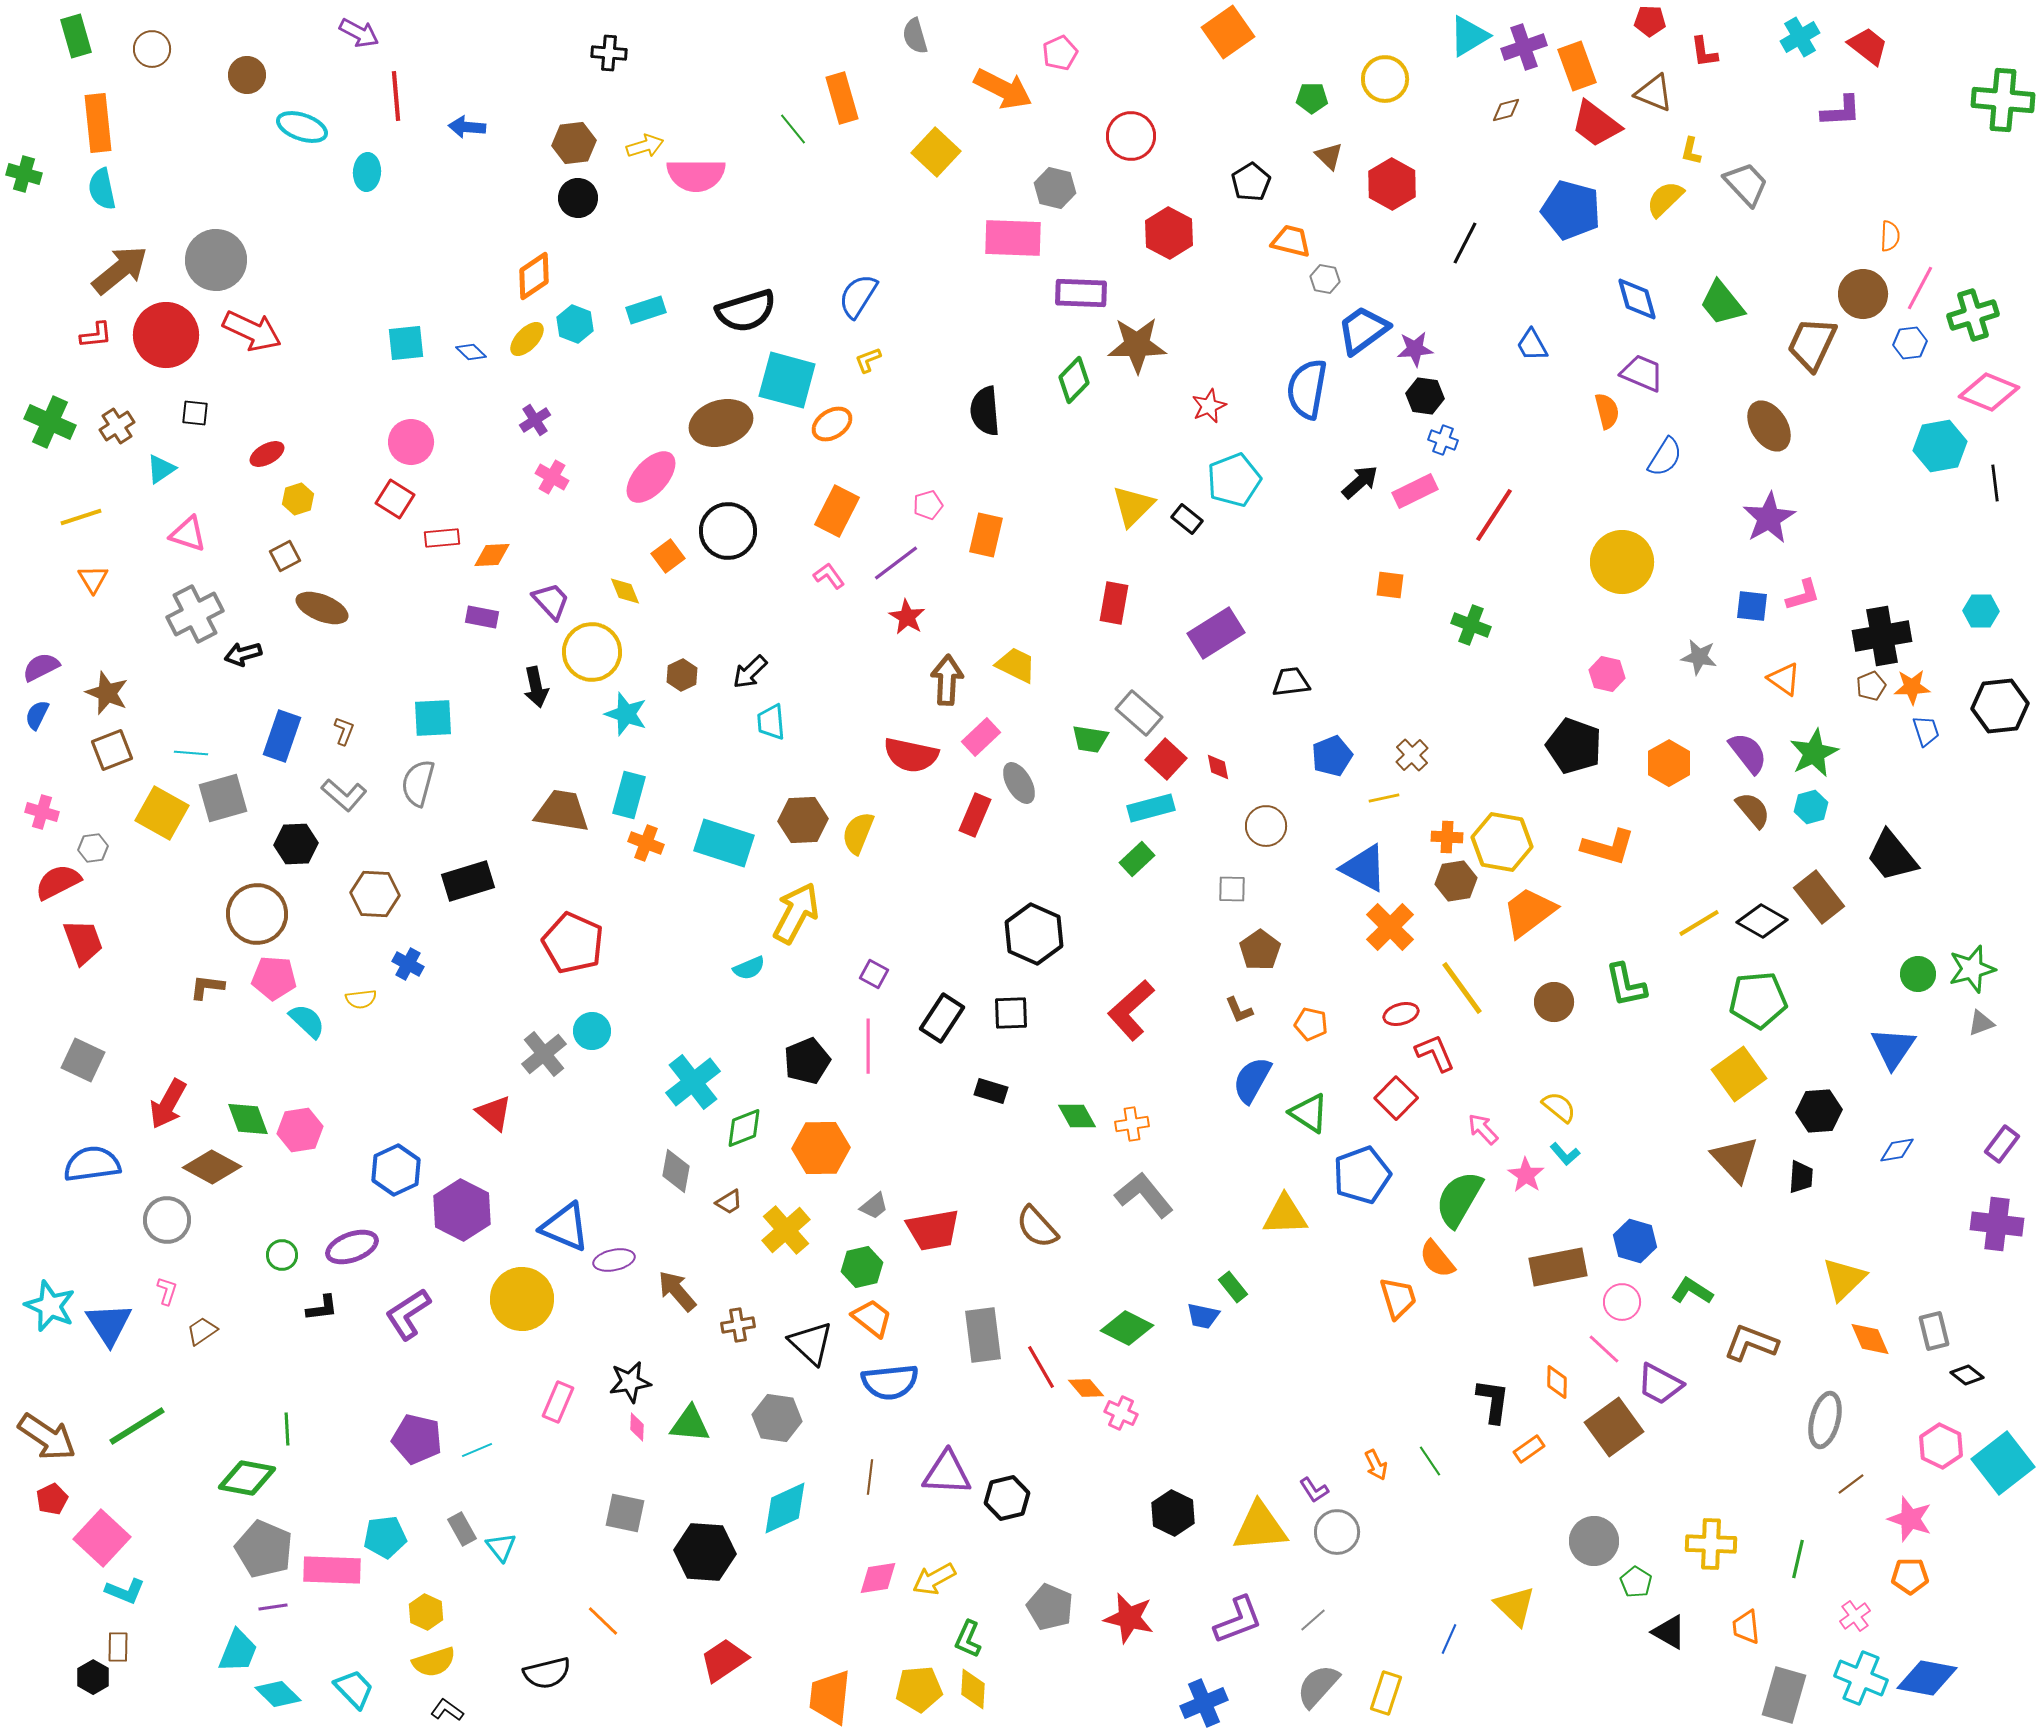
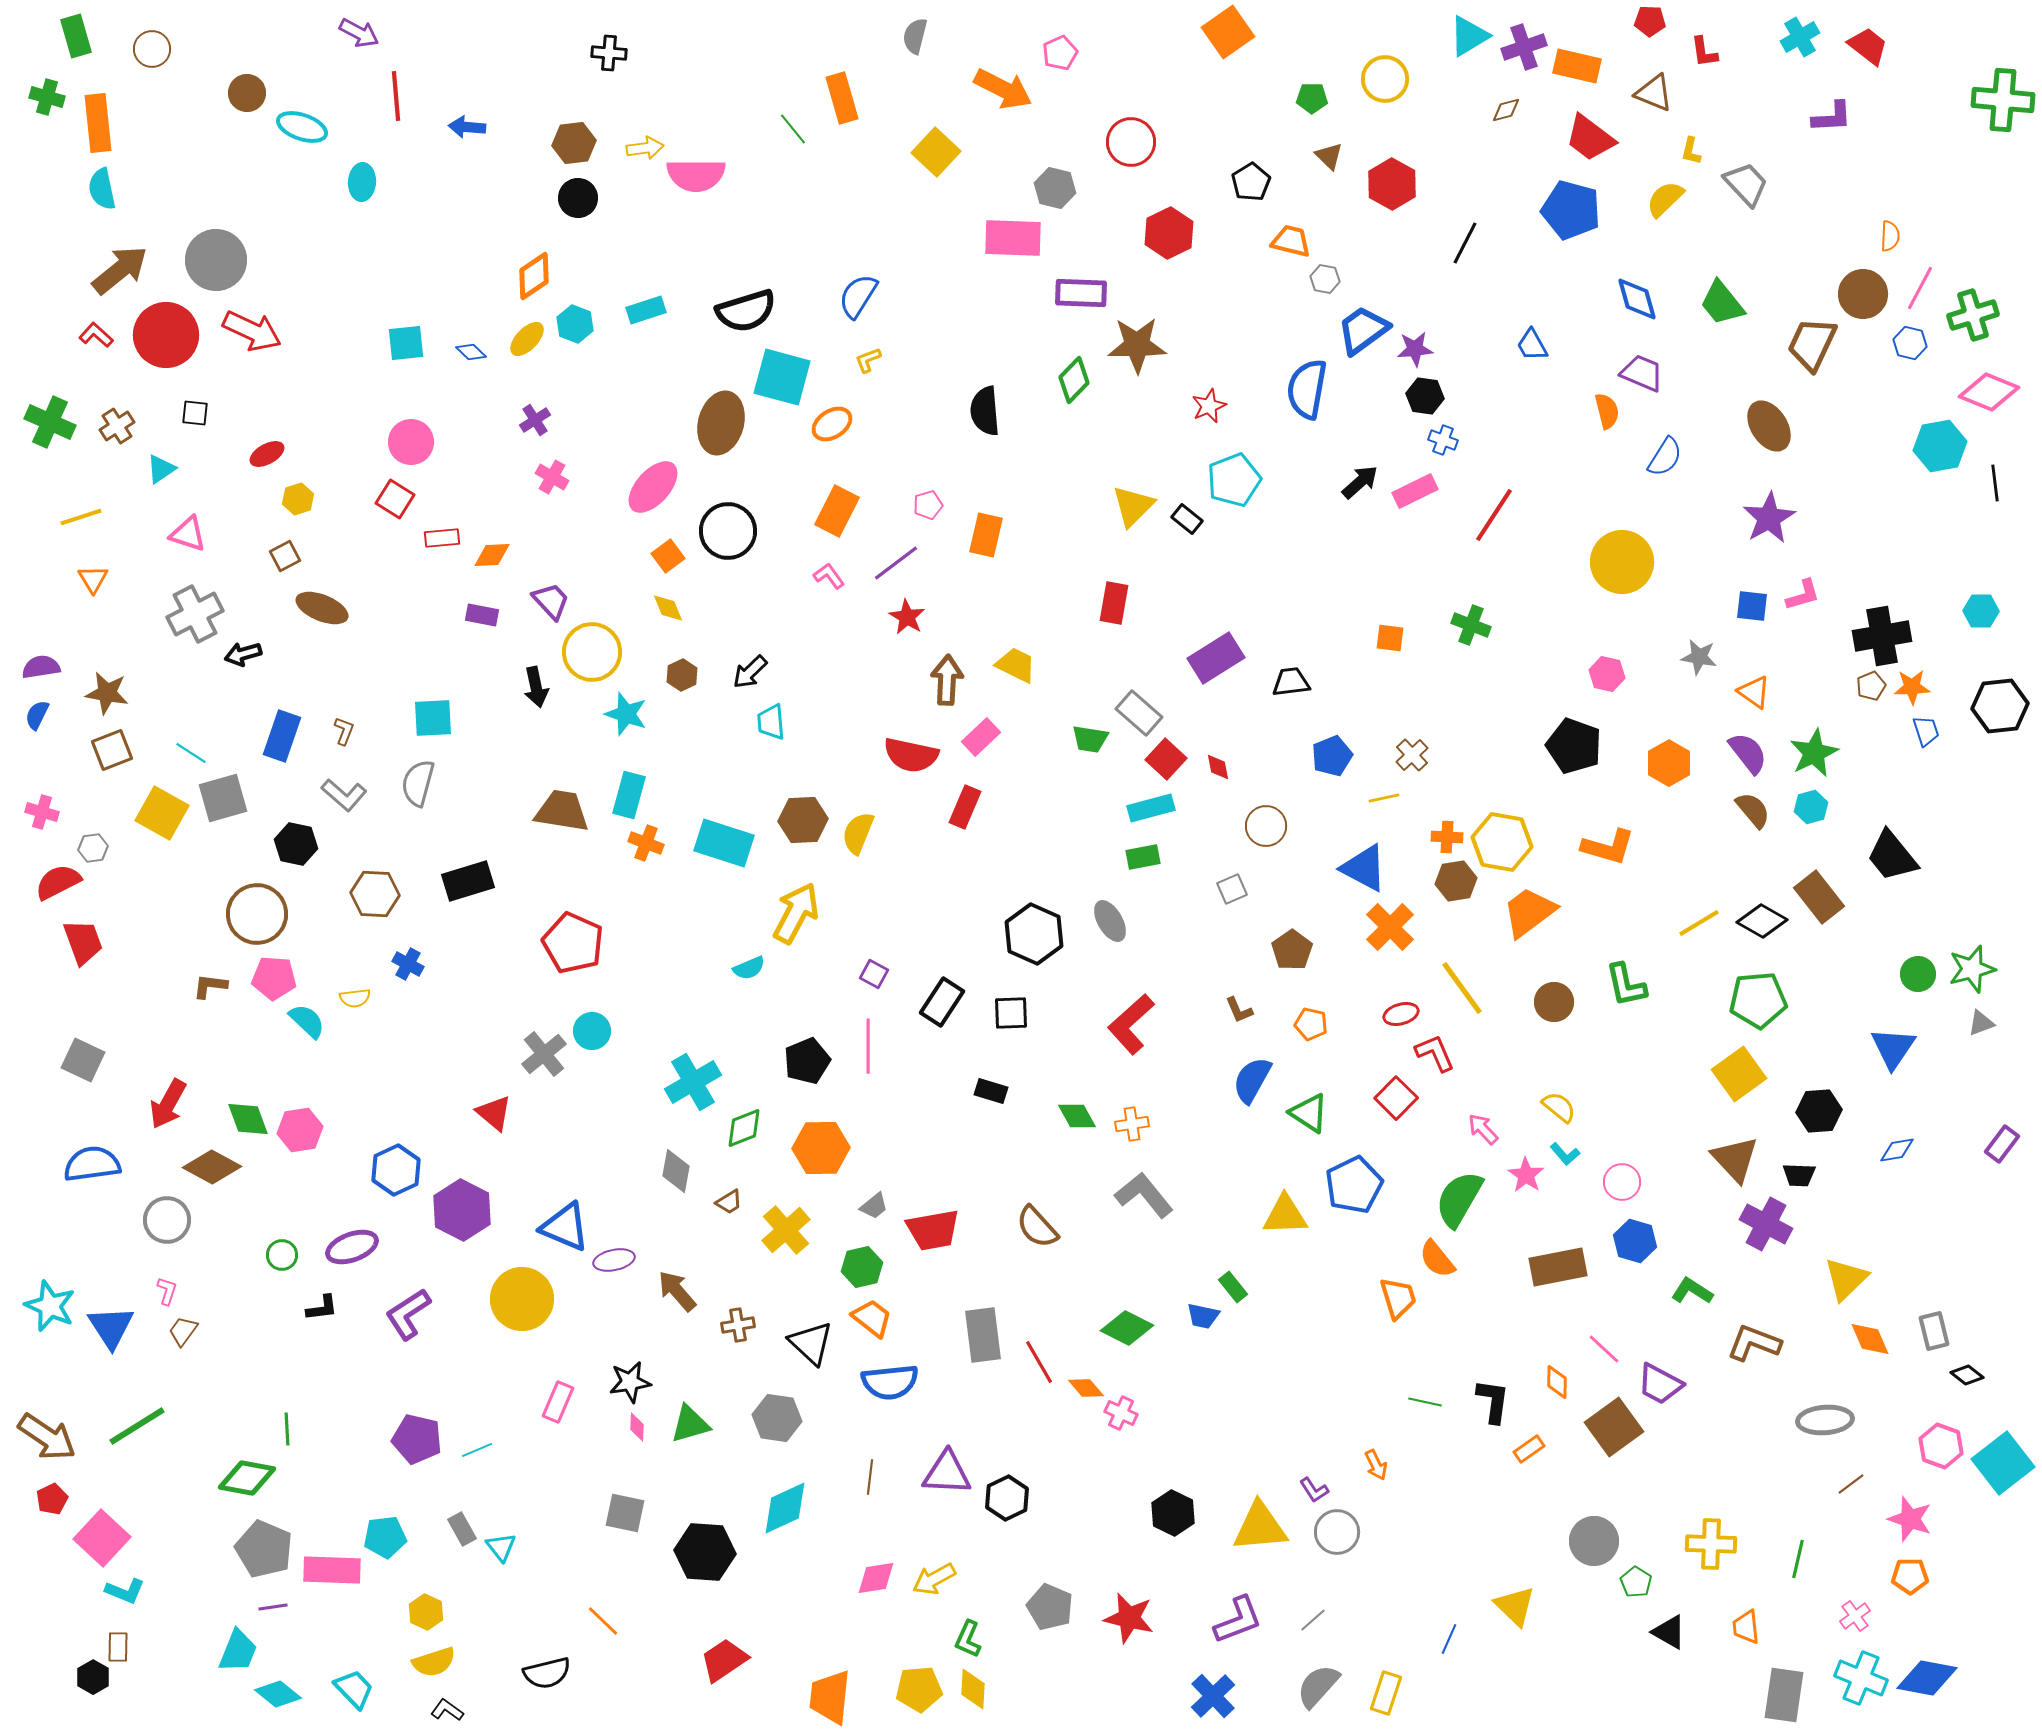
gray semicircle at (915, 36): rotated 30 degrees clockwise
orange rectangle at (1577, 66): rotated 57 degrees counterclockwise
brown circle at (247, 75): moved 18 px down
purple L-shape at (1841, 111): moved 9 px left, 6 px down
red trapezoid at (1596, 124): moved 6 px left, 14 px down
red circle at (1131, 136): moved 6 px down
yellow arrow at (645, 146): moved 2 px down; rotated 9 degrees clockwise
cyan ellipse at (367, 172): moved 5 px left, 10 px down
green cross at (24, 174): moved 23 px right, 77 px up
red hexagon at (1169, 233): rotated 6 degrees clockwise
red L-shape at (96, 335): rotated 132 degrees counterclockwise
blue hexagon at (1910, 343): rotated 20 degrees clockwise
cyan square at (787, 380): moved 5 px left, 3 px up
brown ellipse at (721, 423): rotated 58 degrees counterclockwise
pink ellipse at (651, 477): moved 2 px right, 10 px down
orange square at (1390, 585): moved 53 px down
yellow diamond at (625, 591): moved 43 px right, 17 px down
purple rectangle at (482, 617): moved 2 px up
purple rectangle at (1216, 633): moved 25 px down
purple semicircle at (41, 667): rotated 18 degrees clockwise
orange triangle at (1784, 679): moved 30 px left, 13 px down
brown star at (107, 693): rotated 12 degrees counterclockwise
cyan line at (191, 753): rotated 28 degrees clockwise
gray ellipse at (1019, 783): moved 91 px right, 138 px down
red rectangle at (975, 815): moved 10 px left, 8 px up
black hexagon at (296, 844): rotated 15 degrees clockwise
green rectangle at (1137, 859): moved 6 px right, 2 px up; rotated 32 degrees clockwise
gray square at (1232, 889): rotated 24 degrees counterclockwise
brown pentagon at (1260, 950): moved 32 px right
brown L-shape at (207, 987): moved 3 px right, 1 px up
yellow semicircle at (361, 999): moved 6 px left, 1 px up
red L-shape at (1131, 1010): moved 14 px down
black rectangle at (942, 1018): moved 16 px up
cyan cross at (693, 1082): rotated 8 degrees clockwise
blue pentagon at (1362, 1175): moved 8 px left, 10 px down; rotated 6 degrees counterclockwise
black trapezoid at (1801, 1177): moved 2 px left, 2 px up; rotated 88 degrees clockwise
purple cross at (1997, 1224): moved 231 px left; rotated 21 degrees clockwise
yellow triangle at (1844, 1279): moved 2 px right
pink circle at (1622, 1302): moved 120 px up
blue triangle at (109, 1324): moved 2 px right, 3 px down
brown trapezoid at (202, 1331): moved 19 px left; rotated 20 degrees counterclockwise
brown L-shape at (1751, 1343): moved 3 px right
red line at (1041, 1367): moved 2 px left, 5 px up
gray ellipse at (1825, 1420): rotated 72 degrees clockwise
green triangle at (690, 1424): rotated 21 degrees counterclockwise
pink hexagon at (1941, 1446): rotated 6 degrees counterclockwise
green line at (1430, 1461): moved 5 px left, 59 px up; rotated 44 degrees counterclockwise
black hexagon at (1007, 1498): rotated 12 degrees counterclockwise
pink diamond at (878, 1578): moved 2 px left
cyan diamond at (278, 1694): rotated 6 degrees counterclockwise
gray rectangle at (1784, 1695): rotated 8 degrees counterclockwise
blue cross at (1204, 1703): moved 9 px right, 7 px up; rotated 21 degrees counterclockwise
